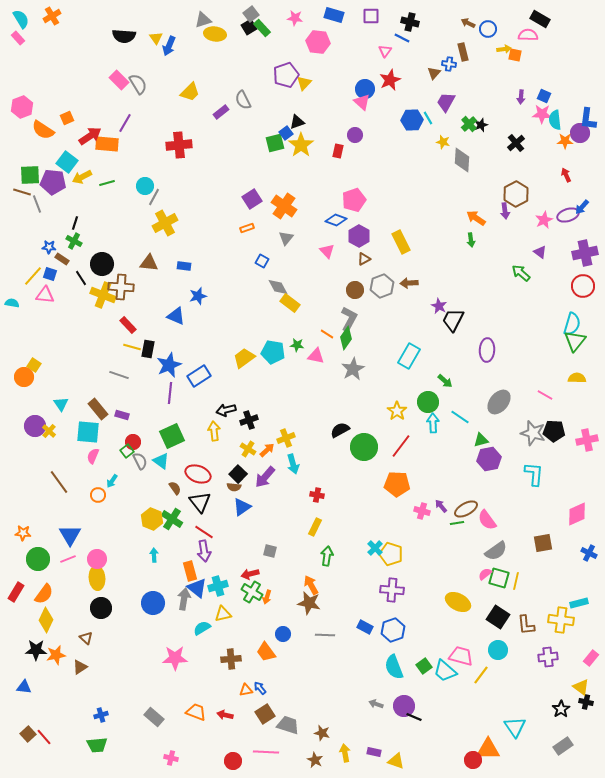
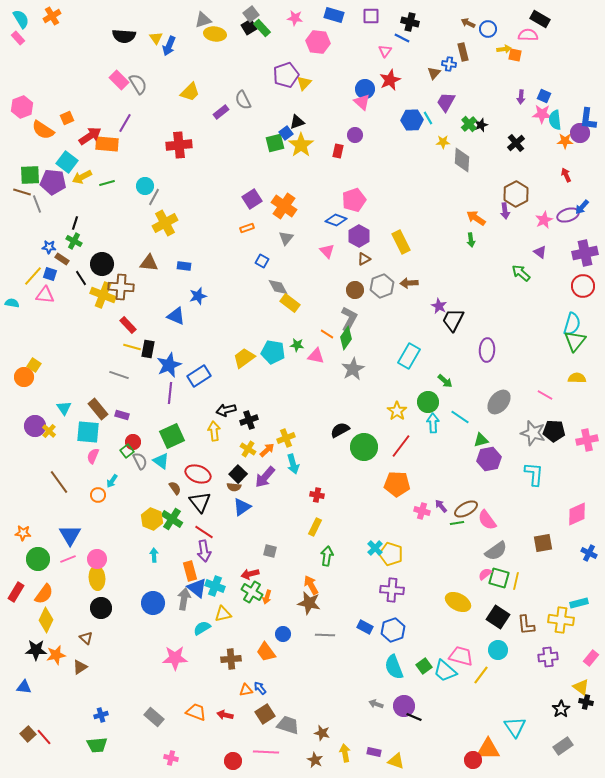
yellow star at (443, 142): rotated 16 degrees counterclockwise
cyan triangle at (61, 404): moved 3 px right, 4 px down
cyan cross at (218, 586): moved 3 px left; rotated 36 degrees clockwise
